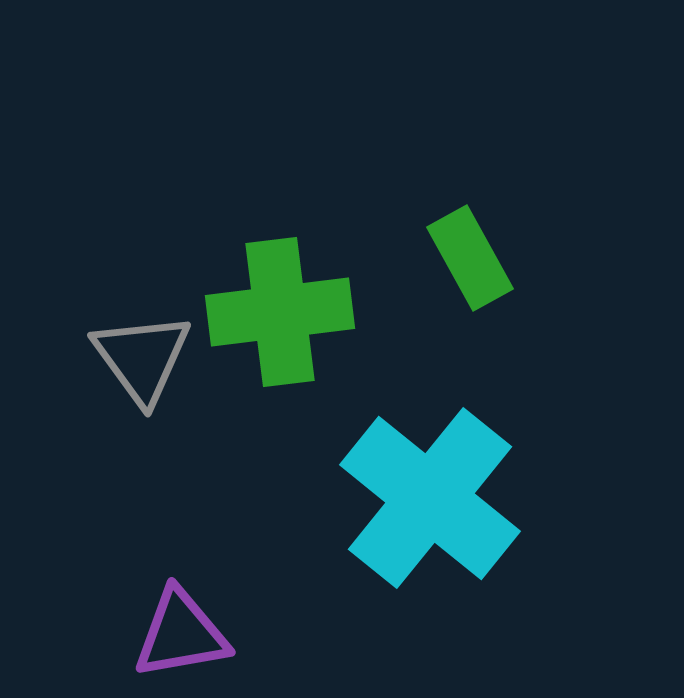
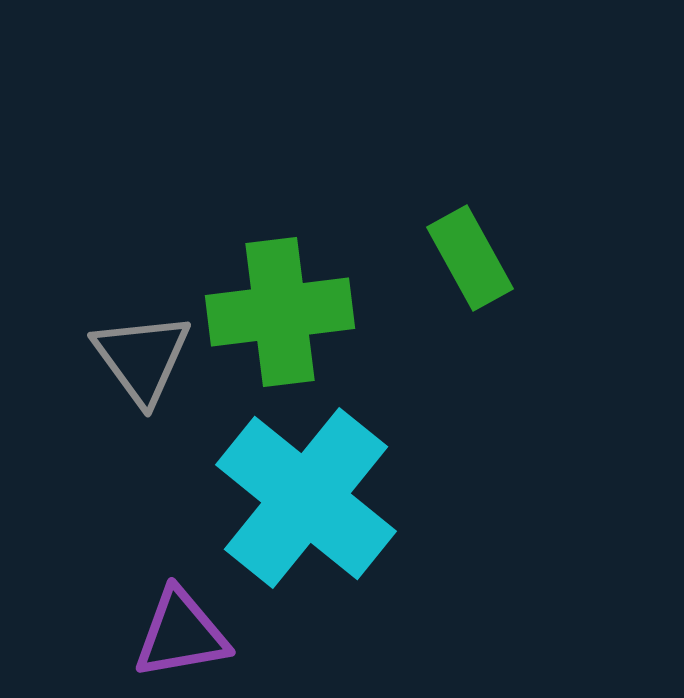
cyan cross: moved 124 px left
